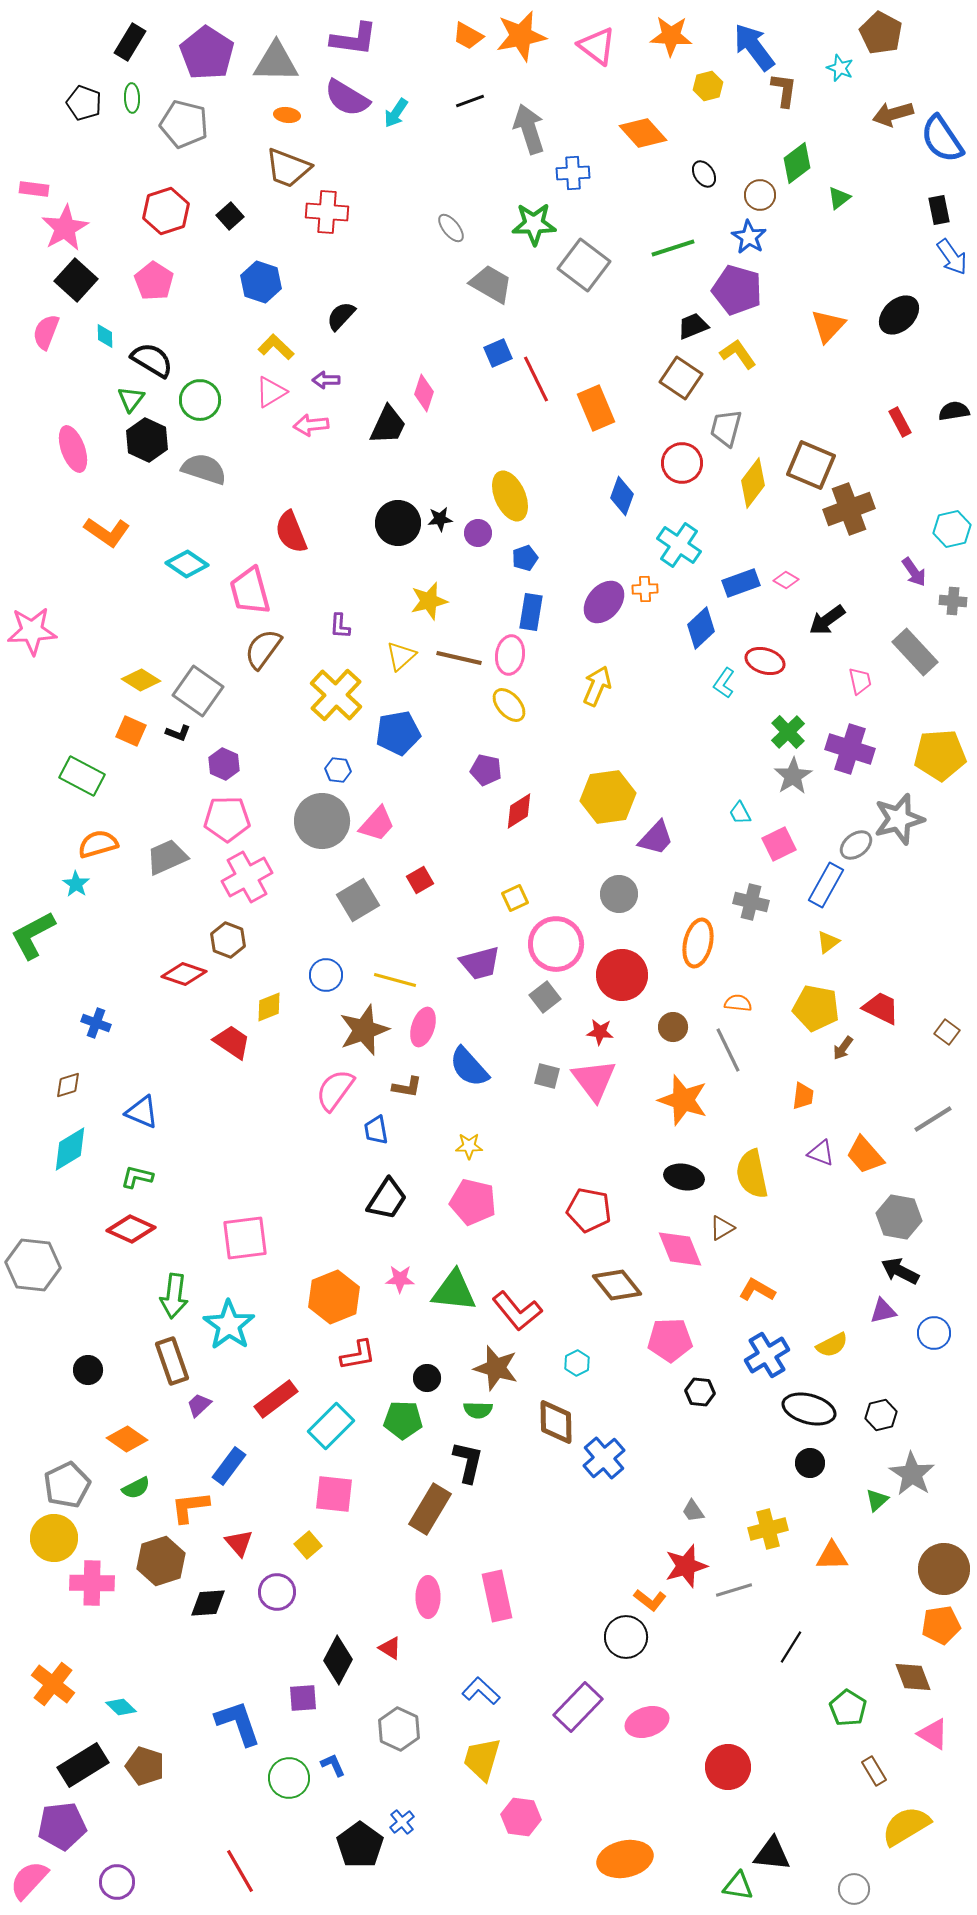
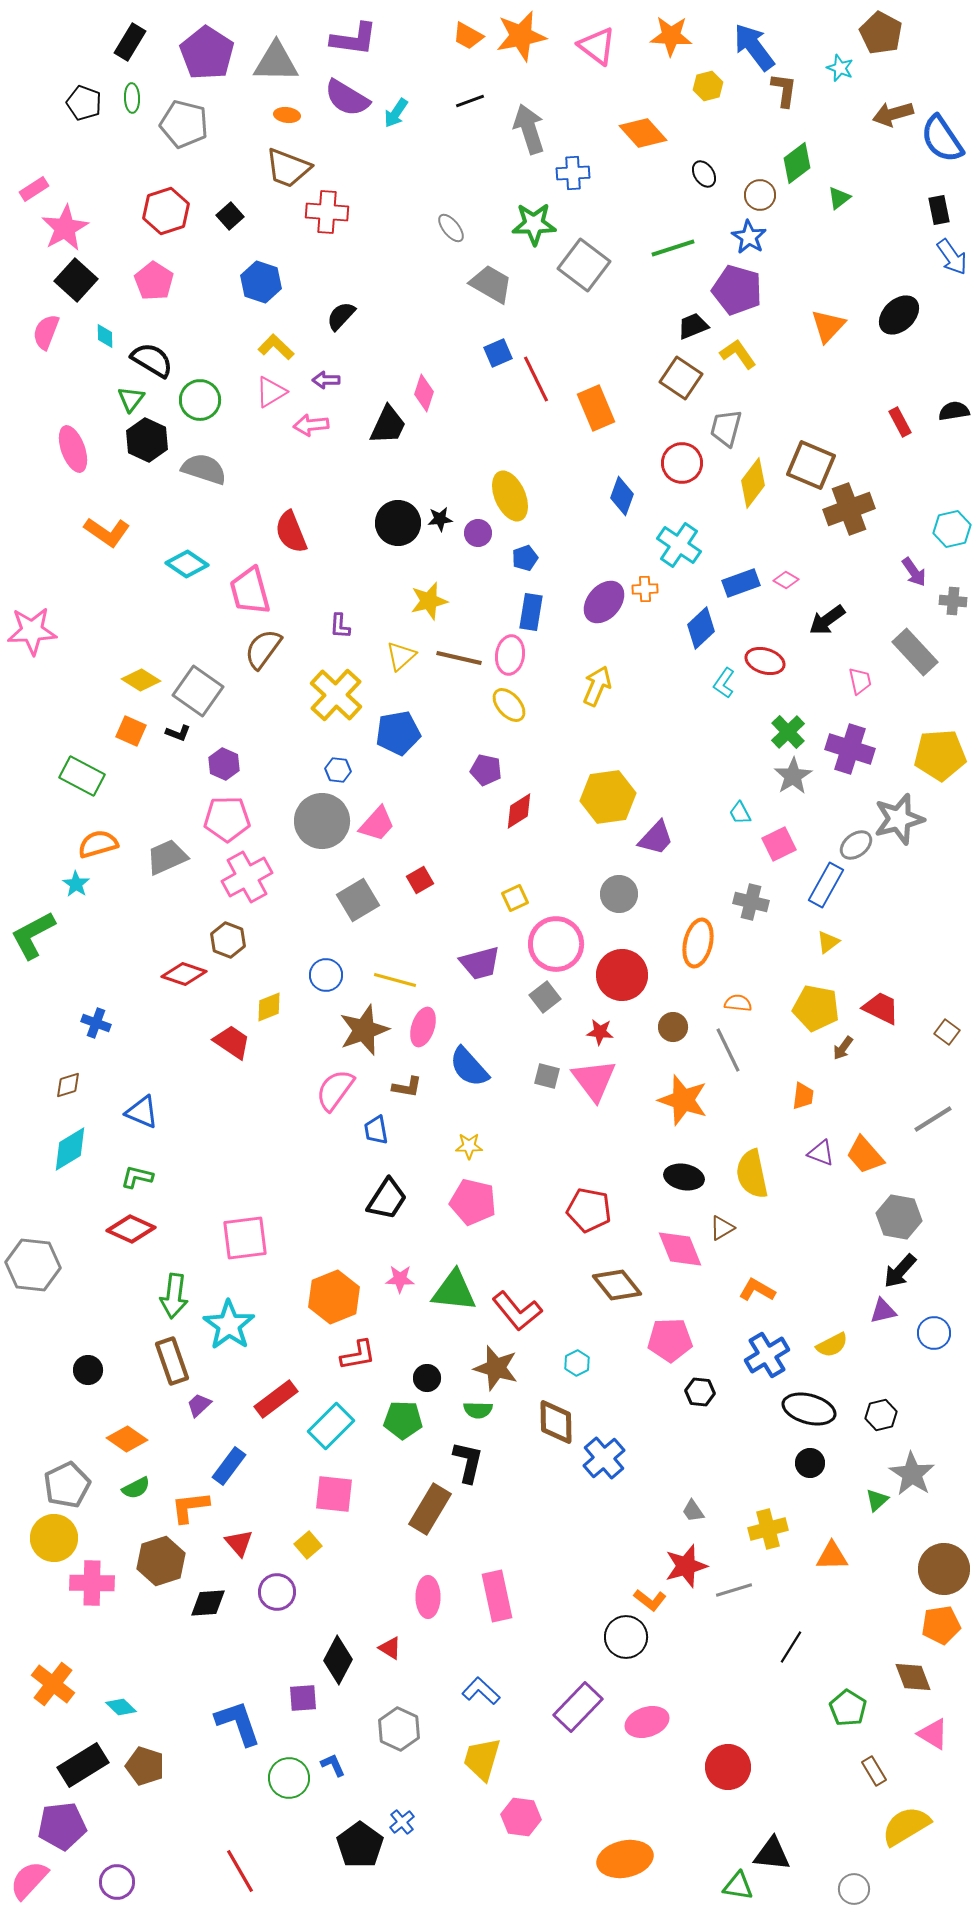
pink rectangle at (34, 189): rotated 40 degrees counterclockwise
black arrow at (900, 1271): rotated 75 degrees counterclockwise
